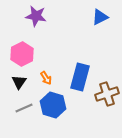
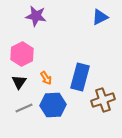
brown cross: moved 4 px left, 6 px down
blue hexagon: rotated 20 degrees counterclockwise
